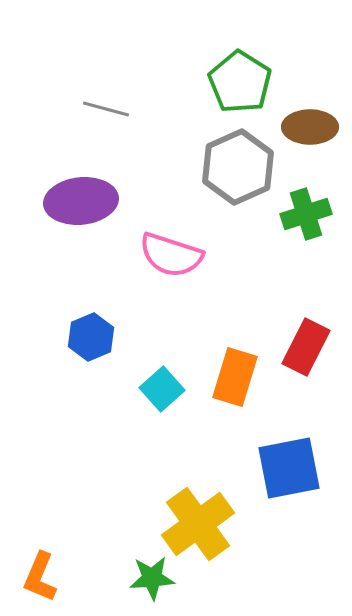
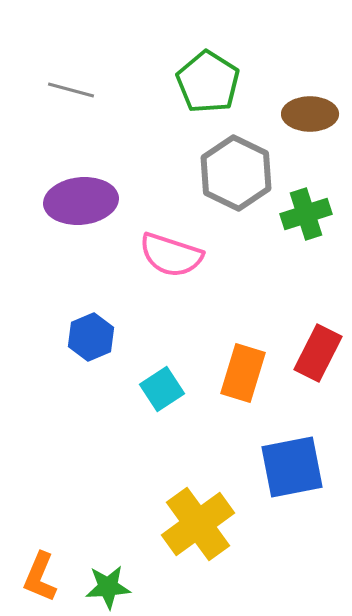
green pentagon: moved 32 px left
gray line: moved 35 px left, 19 px up
brown ellipse: moved 13 px up
gray hexagon: moved 2 px left, 6 px down; rotated 10 degrees counterclockwise
red rectangle: moved 12 px right, 6 px down
orange rectangle: moved 8 px right, 4 px up
cyan square: rotated 9 degrees clockwise
blue square: moved 3 px right, 1 px up
green star: moved 44 px left, 9 px down
